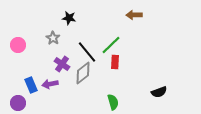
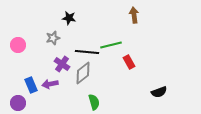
brown arrow: rotated 84 degrees clockwise
gray star: rotated 24 degrees clockwise
green line: rotated 30 degrees clockwise
black line: rotated 45 degrees counterclockwise
red rectangle: moved 14 px right; rotated 32 degrees counterclockwise
green semicircle: moved 19 px left
